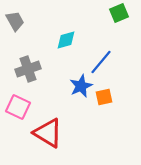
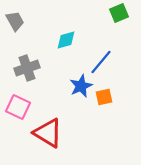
gray cross: moved 1 px left, 1 px up
